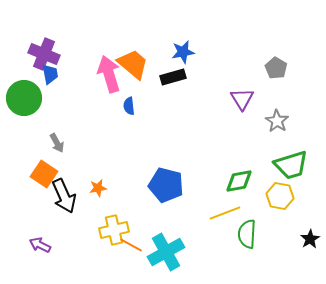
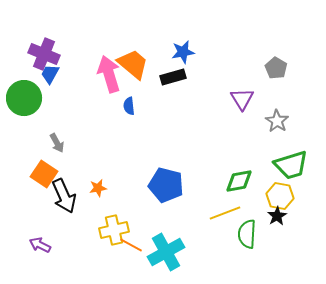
blue trapezoid: rotated 140 degrees counterclockwise
black star: moved 33 px left, 23 px up
